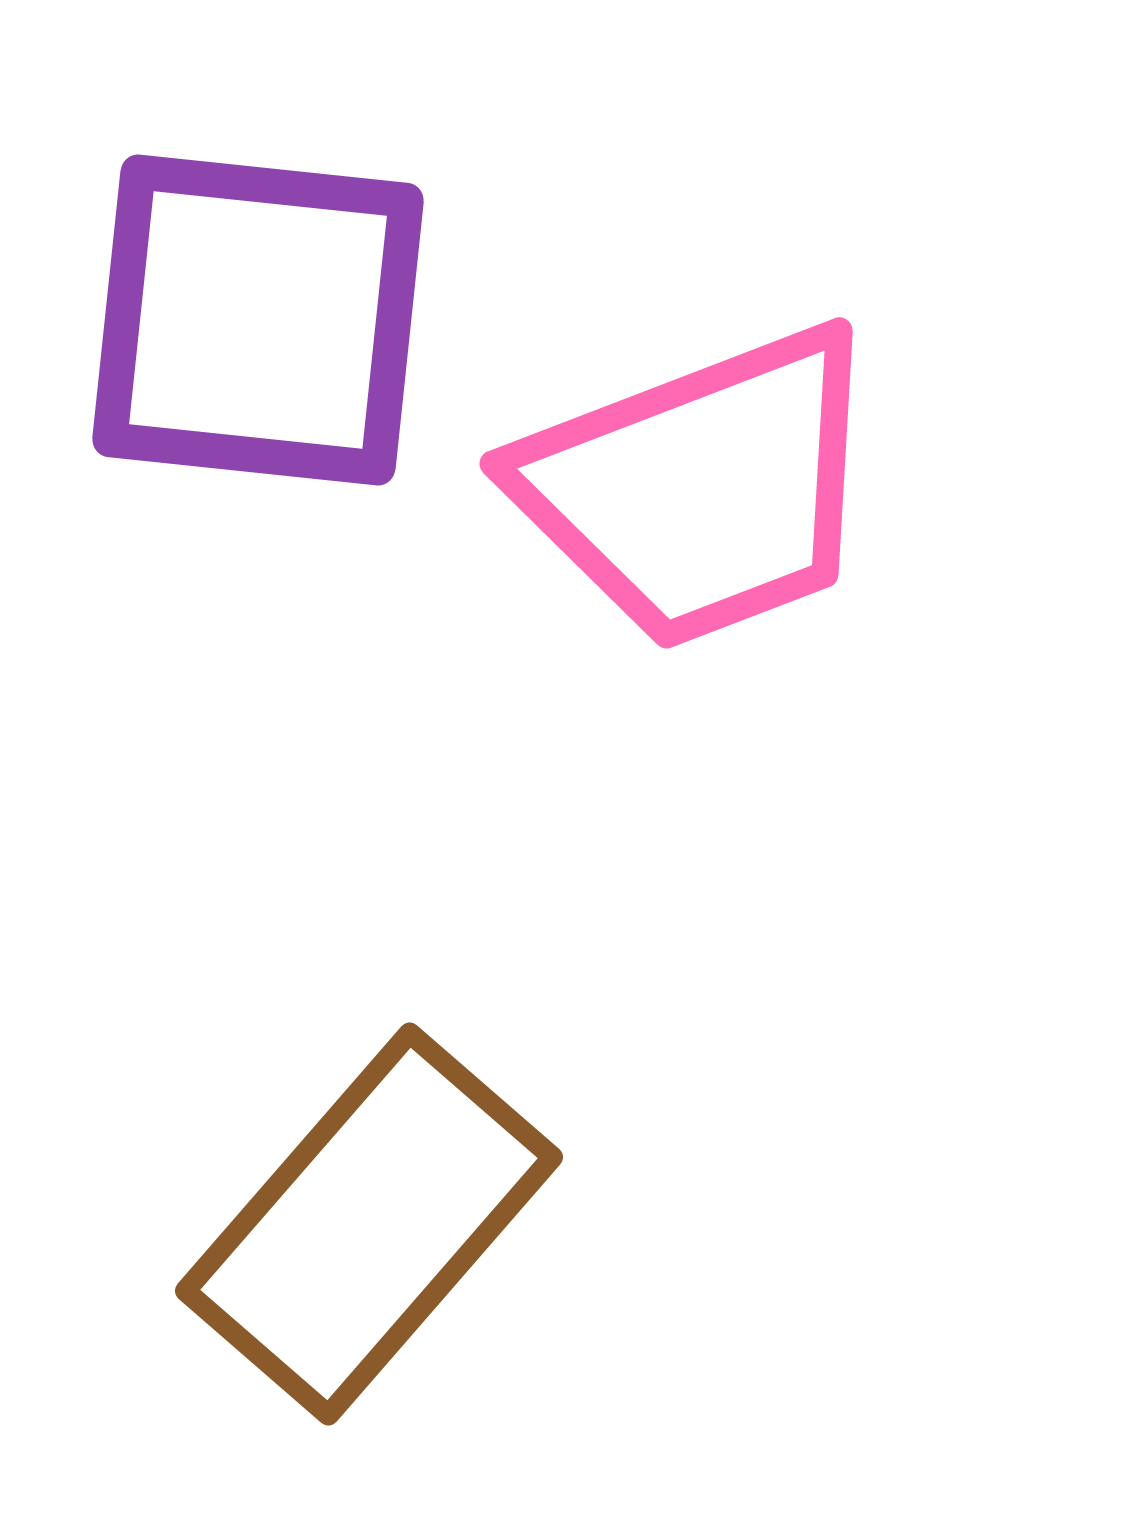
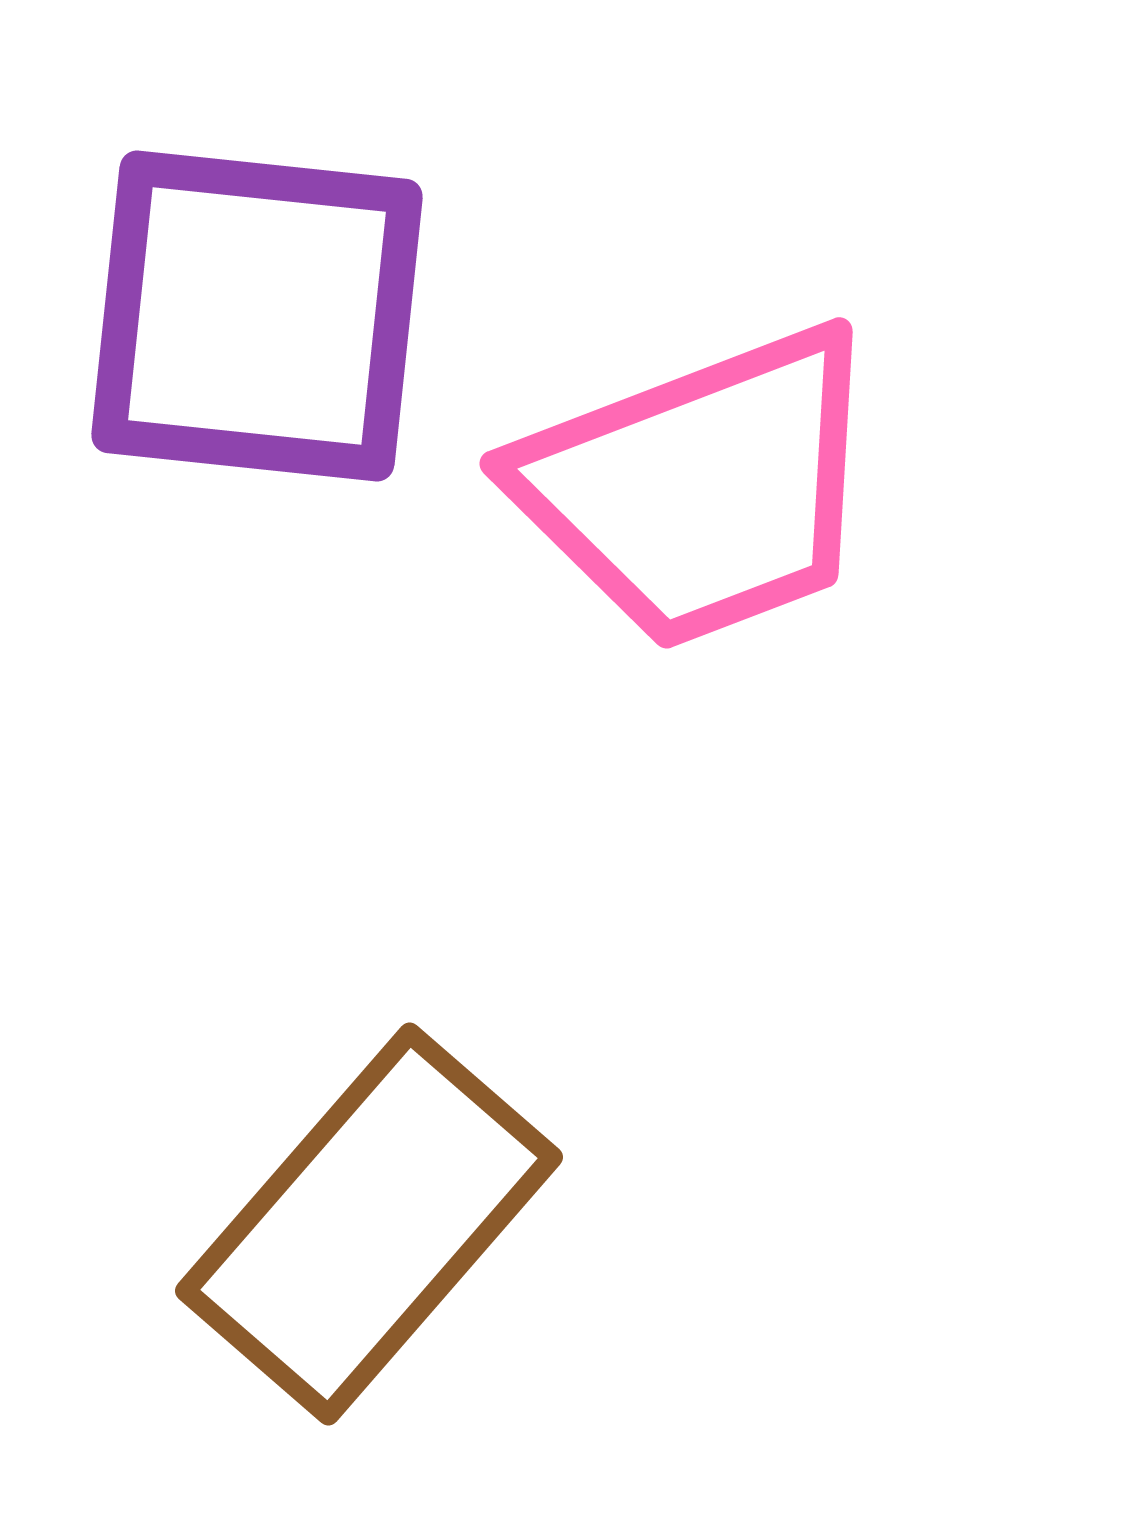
purple square: moved 1 px left, 4 px up
